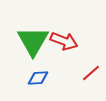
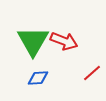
red line: moved 1 px right
